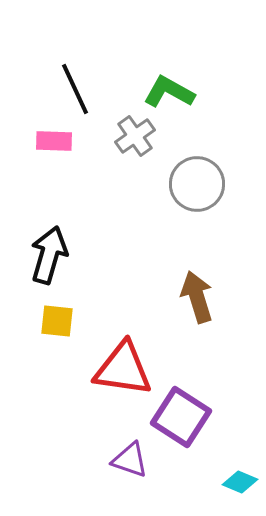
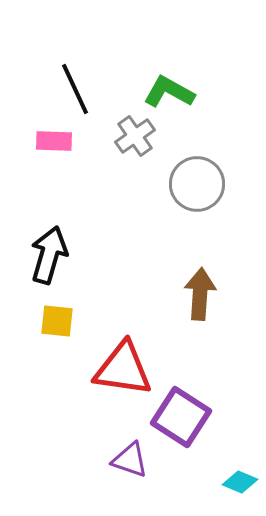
brown arrow: moved 3 px right, 3 px up; rotated 21 degrees clockwise
